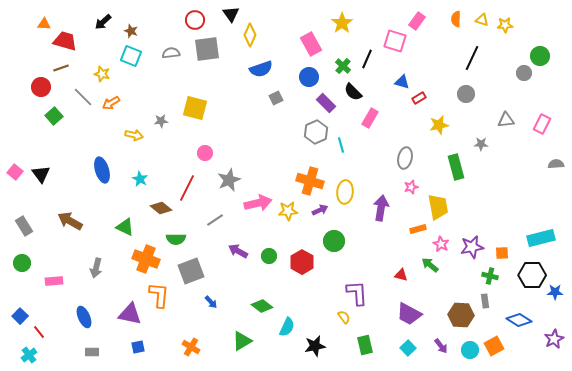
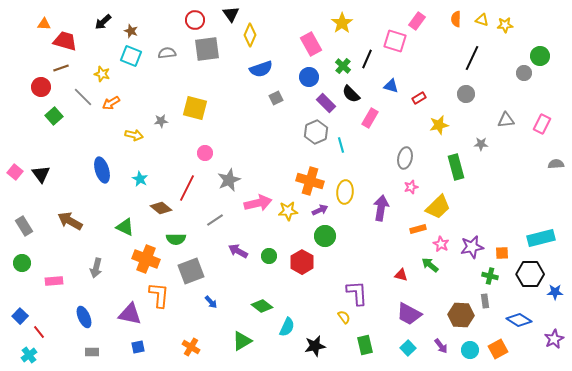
gray semicircle at (171, 53): moved 4 px left
blue triangle at (402, 82): moved 11 px left, 4 px down
black semicircle at (353, 92): moved 2 px left, 2 px down
yellow trapezoid at (438, 207): rotated 56 degrees clockwise
green circle at (334, 241): moved 9 px left, 5 px up
black hexagon at (532, 275): moved 2 px left, 1 px up
orange square at (494, 346): moved 4 px right, 3 px down
